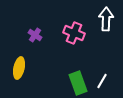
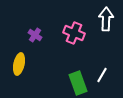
yellow ellipse: moved 4 px up
white line: moved 6 px up
